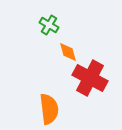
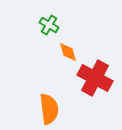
red cross: moved 5 px right
